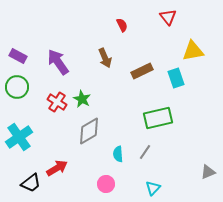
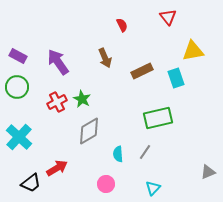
red cross: rotated 30 degrees clockwise
cyan cross: rotated 12 degrees counterclockwise
